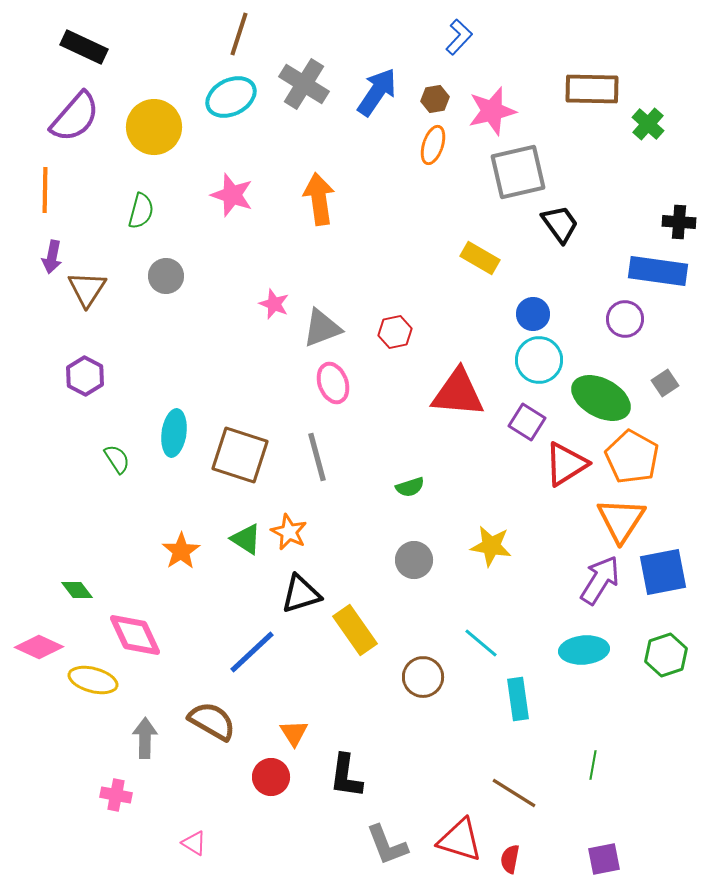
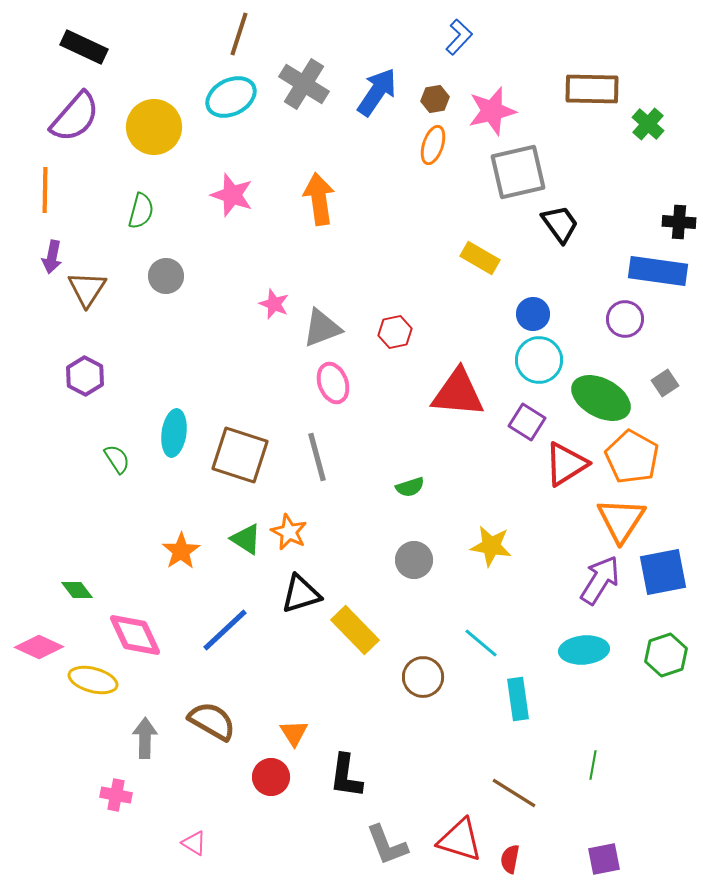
yellow rectangle at (355, 630): rotated 9 degrees counterclockwise
blue line at (252, 652): moved 27 px left, 22 px up
